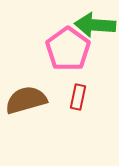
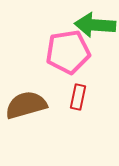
pink pentagon: moved 3 px down; rotated 27 degrees clockwise
brown semicircle: moved 5 px down
